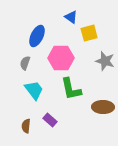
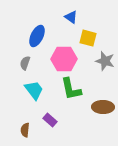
yellow square: moved 1 px left, 5 px down; rotated 30 degrees clockwise
pink hexagon: moved 3 px right, 1 px down
brown semicircle: moved 1 px left, 4 px down
